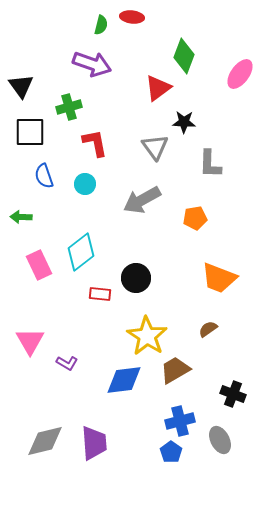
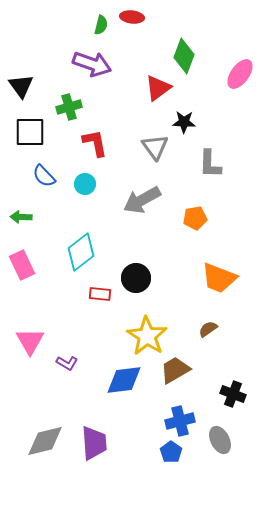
blue semicircle: rotated 25 degrees counterclockwise
pink rectangle: moved 17 px left
